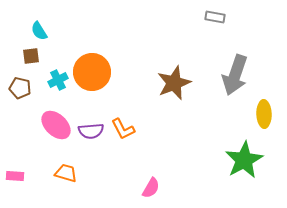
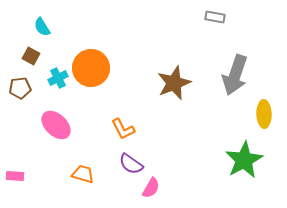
cyan semicircle: moved 3 px right, 4 px up
brown square: rotated 36 degrees clockwise
orange circle: moved 1 px left, 4 px up
cyan cross: moved 2 px up
brown pentagon: rotated 20 degrees counterclockwise
purple semicircle: moved 40 px right, 33 px down; rotated 40 degrees clockwise
orange trapezoid: moved 17 px right, 1 px down
